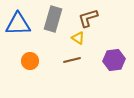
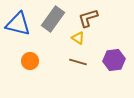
gray rectangle: rotated 20 degrees clockwise
blue triangle: rotated 16 degrees clockwise
brown line: moved 6 px right, 2 px down; rotated 30 degrees clockwise
